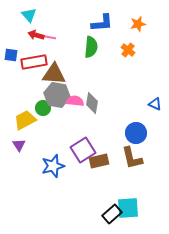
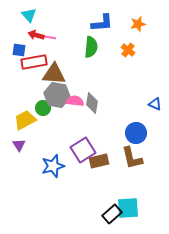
blue square: moved 8 px right, 5 px up
